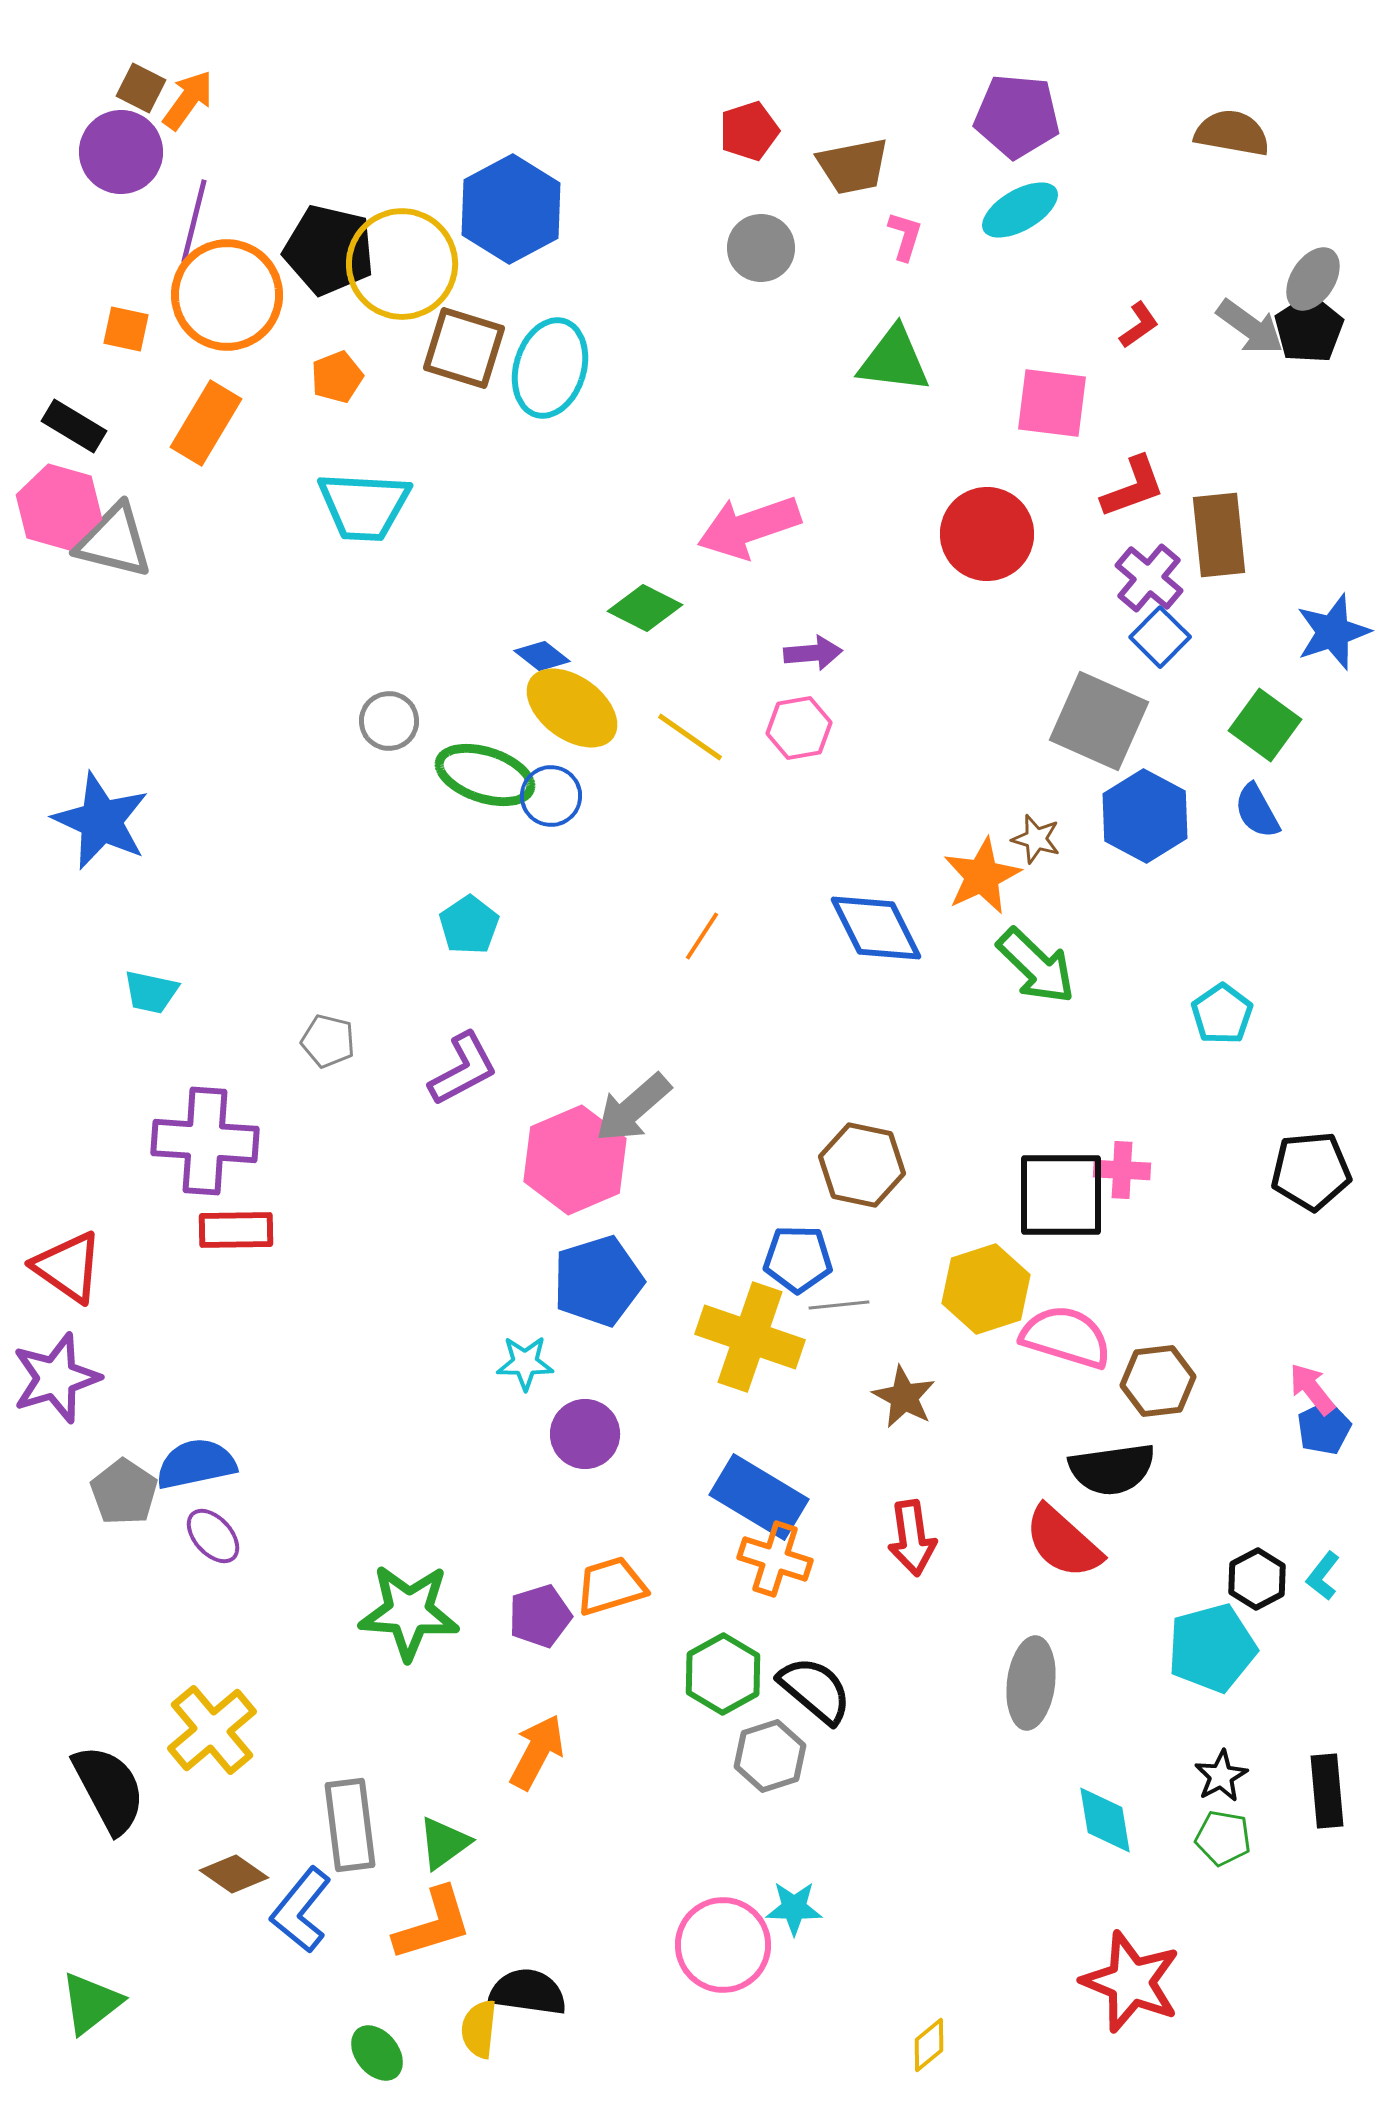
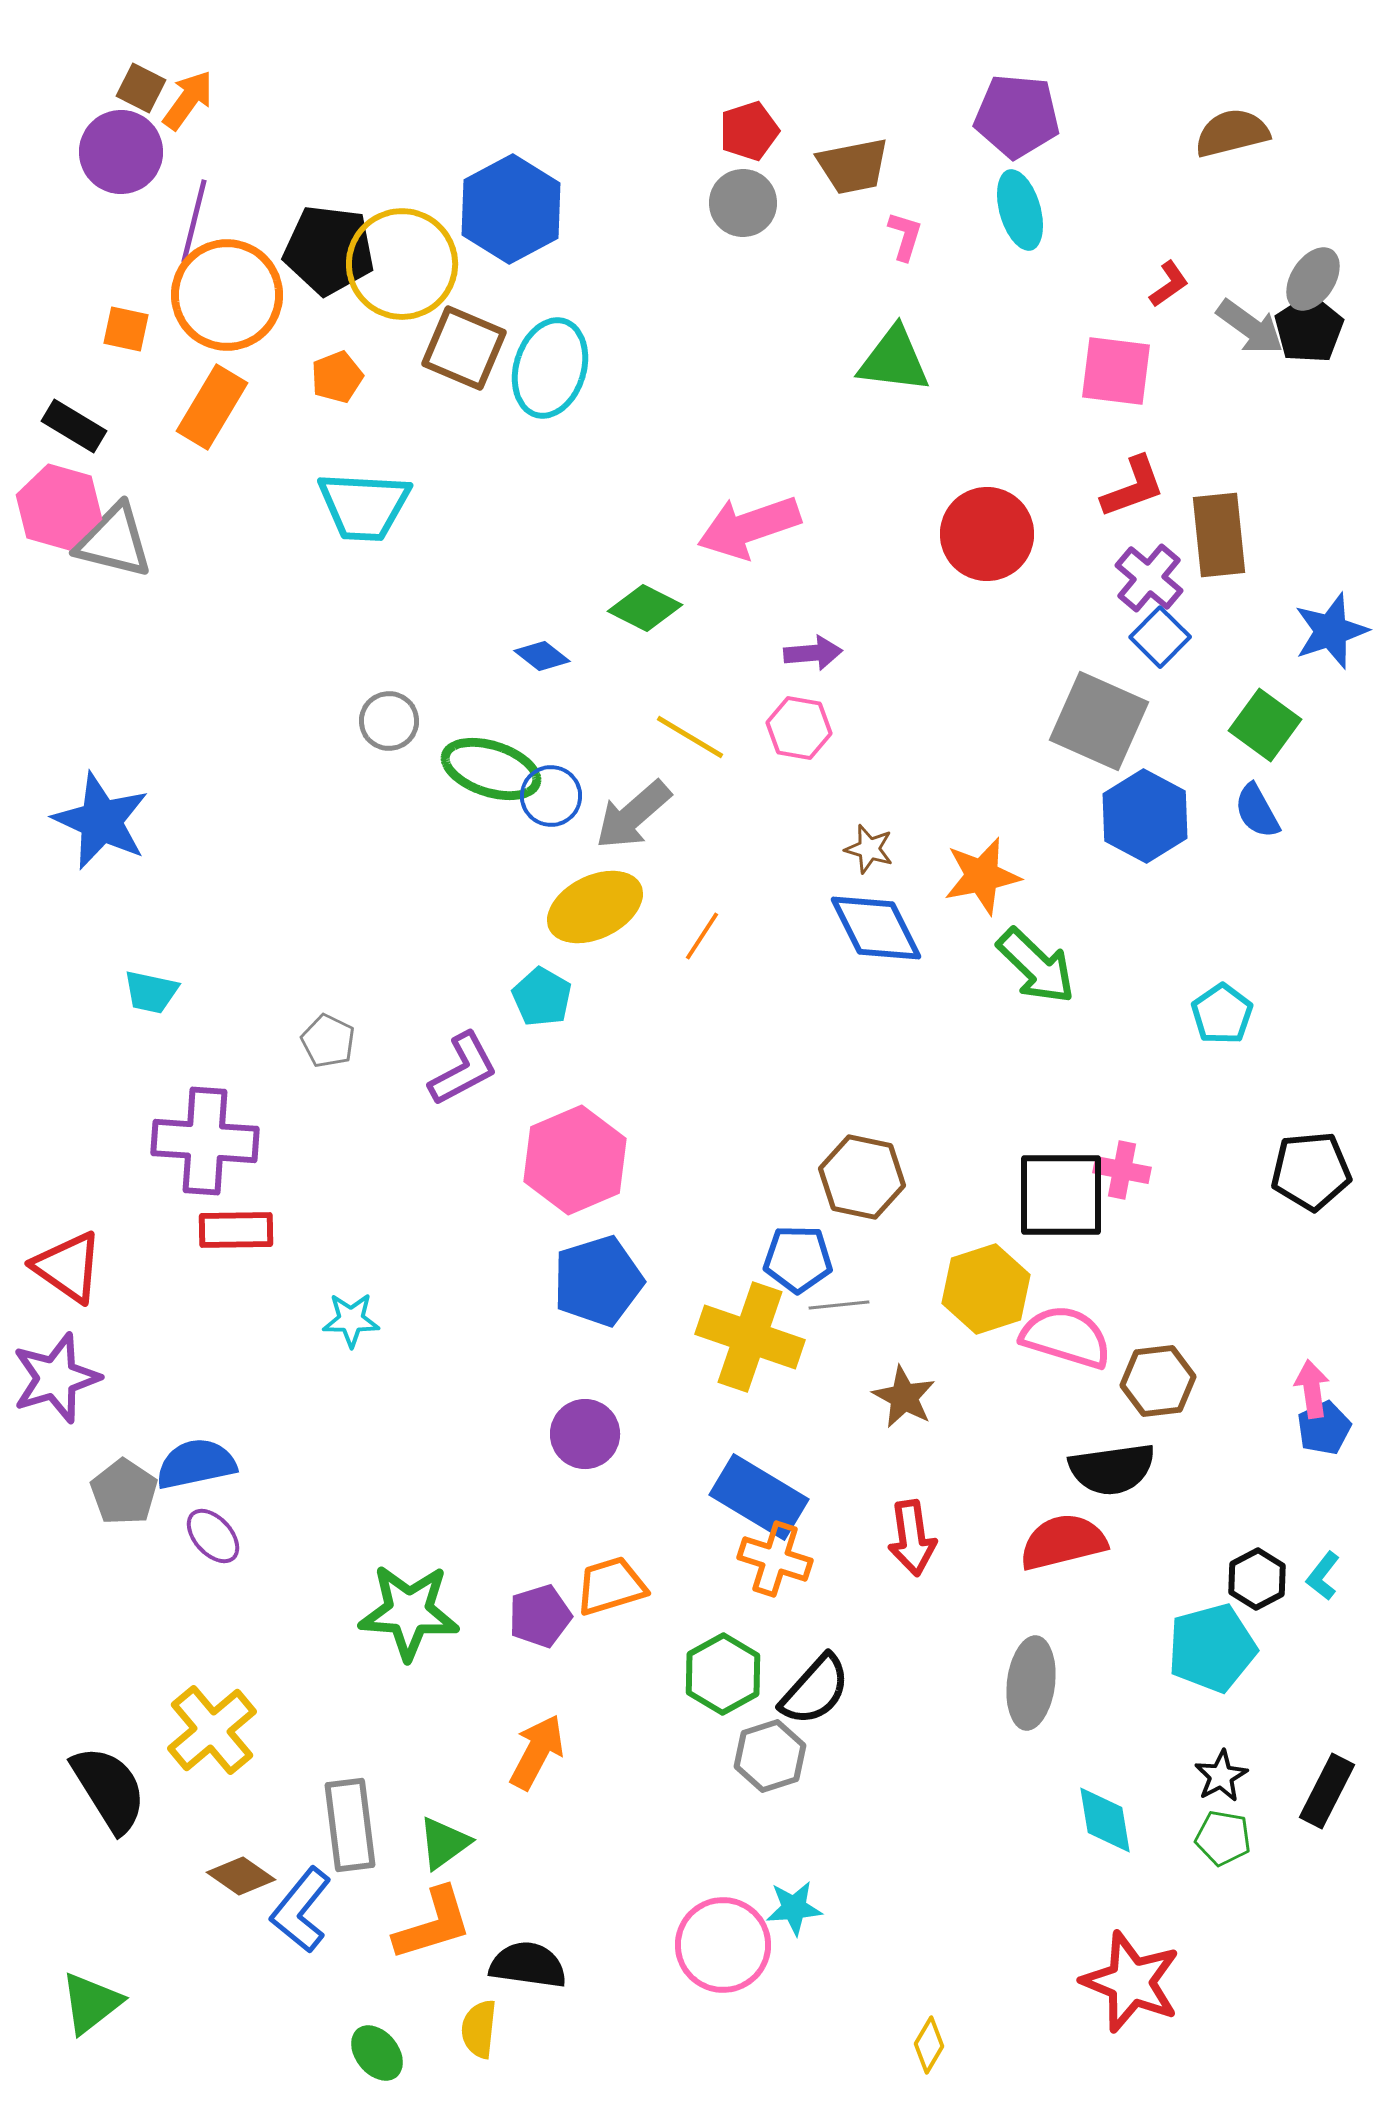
brown semicircle at (1232, 133): rotated 24 degrees counterclockwise
cyan ellipse at (1020, 210): rotated 76 degrees counterclockwise
gray circle at (761, 248): moved 18 px left, 45 px up
black pentagon at (329, 250): rotated 6 degrees counterclockwise
red L-shape at (1139, 325): moved 30 px right, 41 px up
brown square at (464, 348): rotated 6 degrees clockwise
pink square at (1052, 403): moved 64 px right, 32 px up
orange rectangle at (206, 423): moved 6 px right, 16 px up
blue star at (1333, 632): moved 2 px left, 1 px up
yellow ellipse at (572, 708): moved 23 px right, 199 px down; rotated 62 degrees counterclockwise
pink hexagon at (799, 728): rotated 20 degrees clockwise
yellow line at (690, 737): rotated 4 degrees counterclockwise
green ellipse at (485, 775): moved 6 px right, 6 px up
brown star at (1036, 839): moved 167 px left, 10 px down
orange star at (982, 876): rotated 14 degrees clockwise
cyan pentagon at (469, 925): moved 73 px right, 72 px down; rotated 8 degrees counterclockwise
gray pentagon at (328, 1041): rotated 12 degrees clockwise
gray arrow at (633, 1108): moved 293 px up
brown hexagon at (862, 1165): moved 12 px down
pink cross at (1122, 1170): rotated 8 degrees clockwise
cyan star at (525, 1363): moved 174 px left, 43 px up
pink arrow at (1312, 1389): rotated 30 degrees clockwise
red semicircle at (1063, 1542): rotated 124 degrees clockwise
black semicircle at (815, 1690): rotated 92 degrees clockwise
black semicircle at (109, 1789): rotated 4 degrees counterclockwise
black rectangle at (1327, 1791): rotated 32 degrees clockwise
brown diamond at (234, 1874): moved 7 px right, 2 px down
cyan star at (794, 1908): rotated 6 degrees counterclockwise
black semicircle at (528, 1992): moved 27 px up
yellow diamond at (929, 2045): rotated 20 degrees counterclockwise
